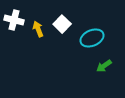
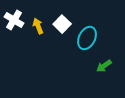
white cross: rotated 18 degrees clockwise
yellow arrow: moved 3 px up
cyan ellipse: moved 5 px left; rotated 40 degrees counterclockwise
